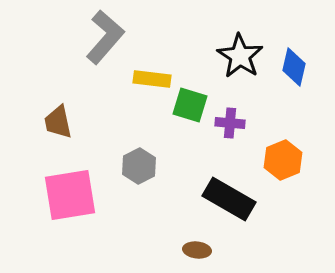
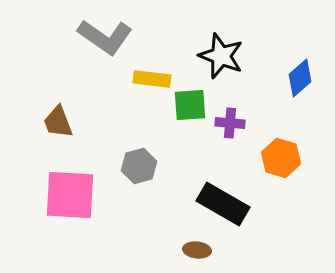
gray L-shape: rotated 84 degrees clockwise
black star: moved 19 px left; rotated 12 degrees counterclockwise
blue diamond: moved 6 px right, 11 px down; rotated 36 degrees clockwise
green square: rotated 21 degrees counterclockwise
brown trapezoid: rotated 9 degrees counterclockwise
orange hexagon: moved 2 px left, 2 px up; rotated 21 degrees counterclockwise
gray hexagon: rotated 12 degrees clockwise
pink square: rotated 12 degrees clockwise
black rectangle: moved 6 px left, 5 px down
